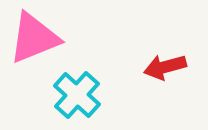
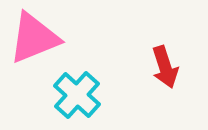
red arrow: rotated 93 degrees counterclockwise
